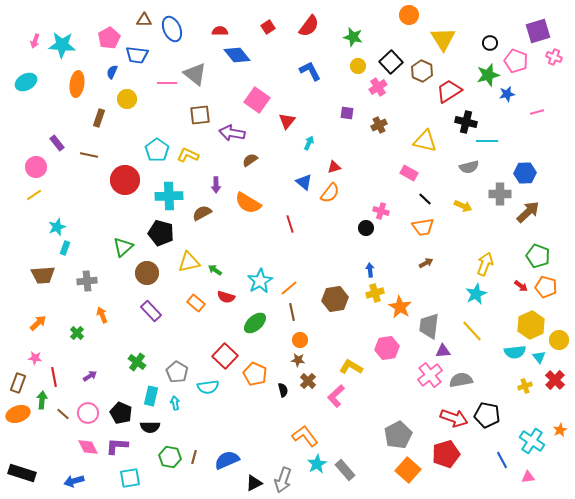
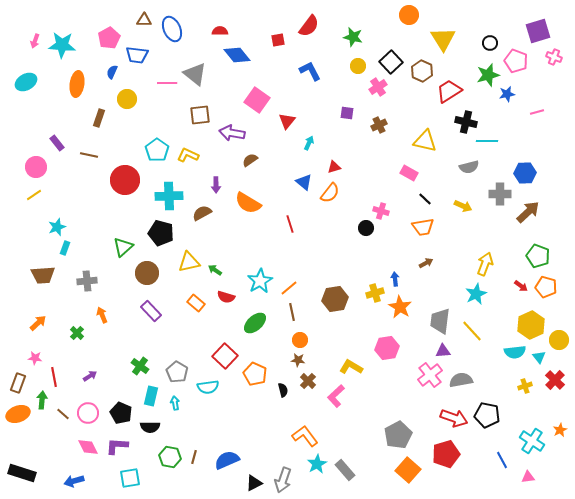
red square at (268, 27): moved 10 px right, 13 px down; rotated 24 degrees clockwise
blue arrow at (370, 270): moved 25 px right, 9 px down
gray trapezoid at (429, 326): moved 11 px right, 5 px up
green cross at (137, 362): moved 3 px right, 4 px down
